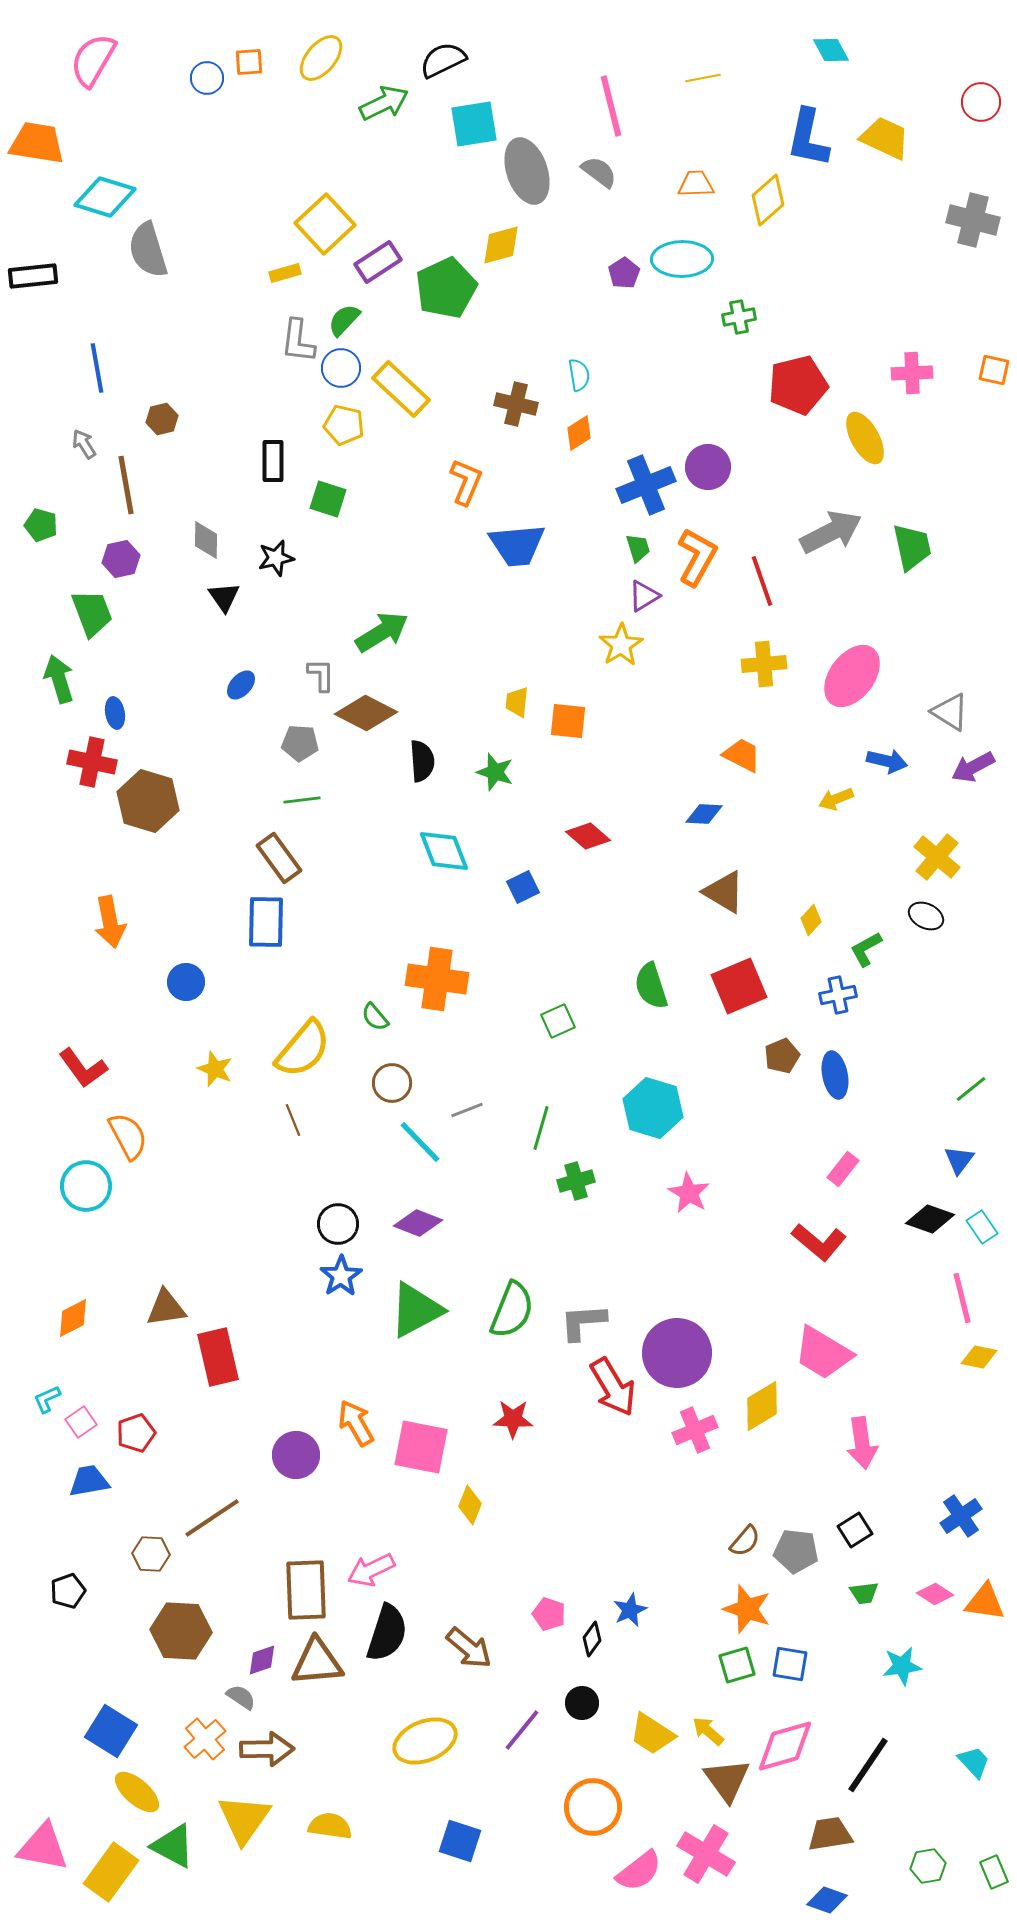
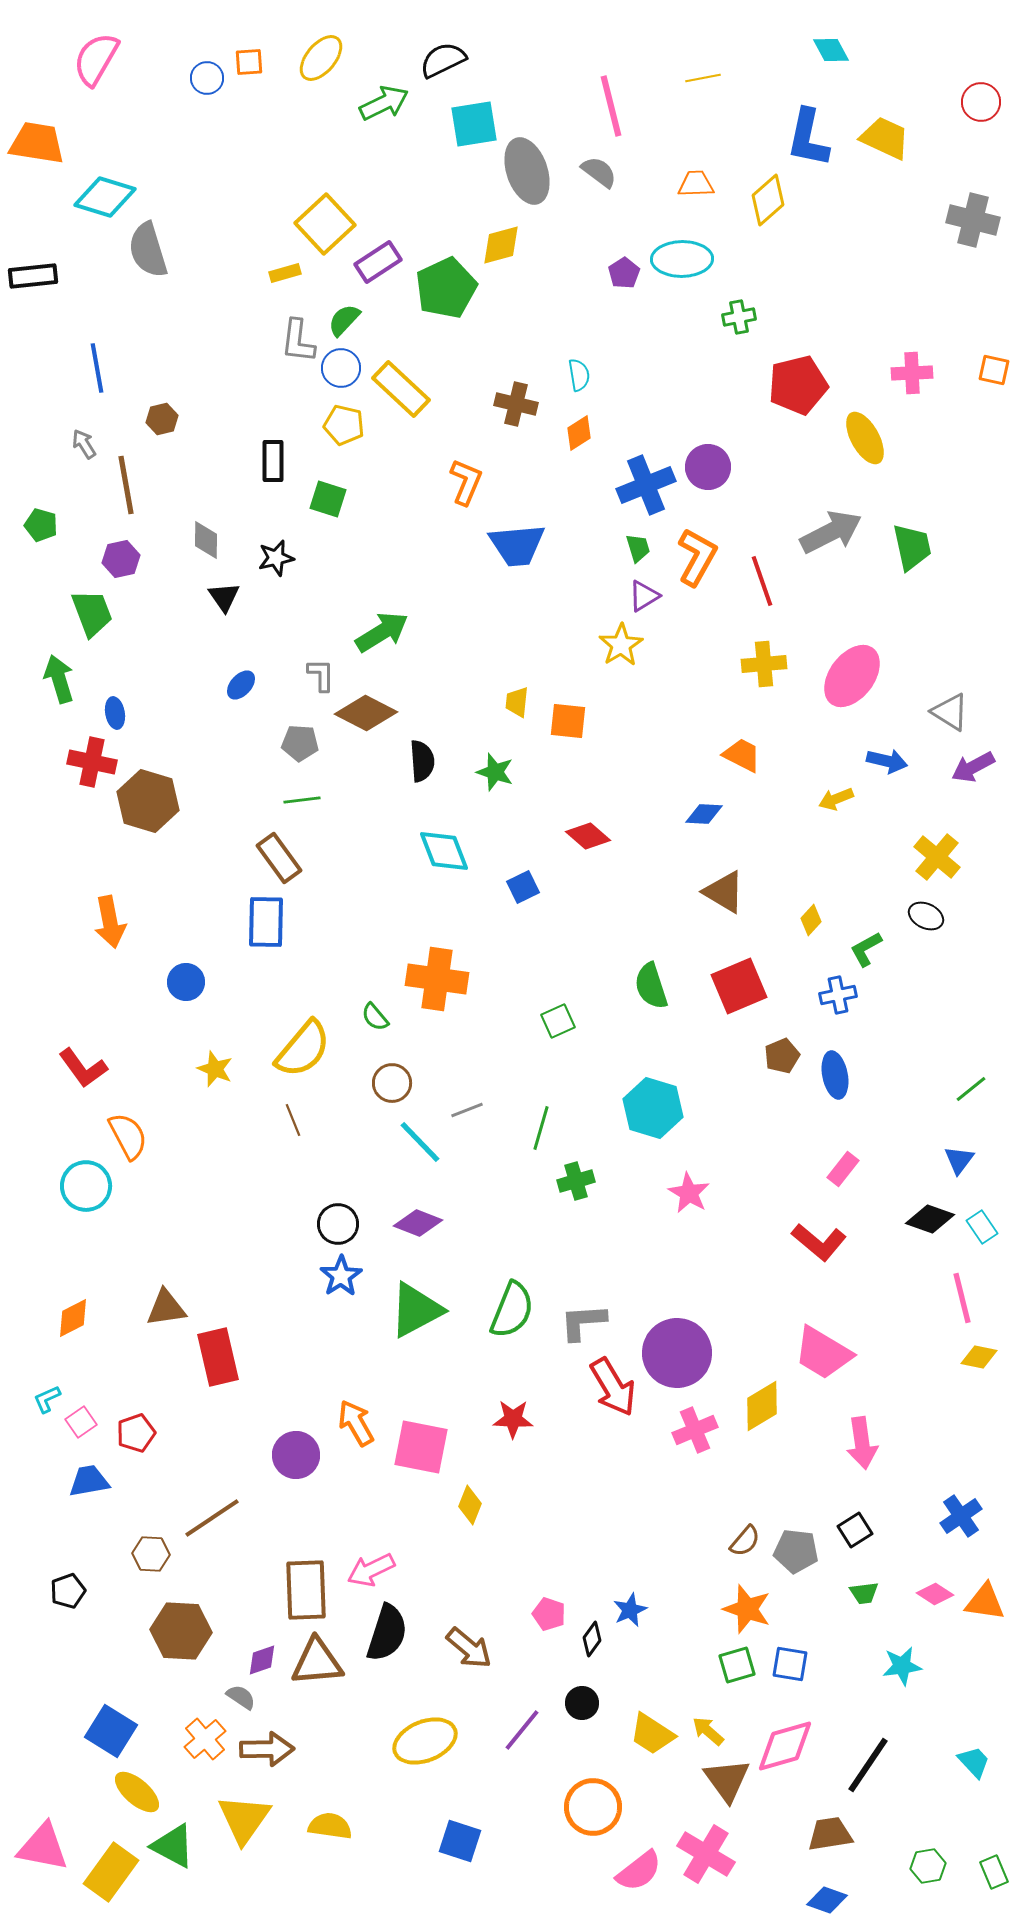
pink semicircle at (93, 60): moved 3 px right, 1 px up
